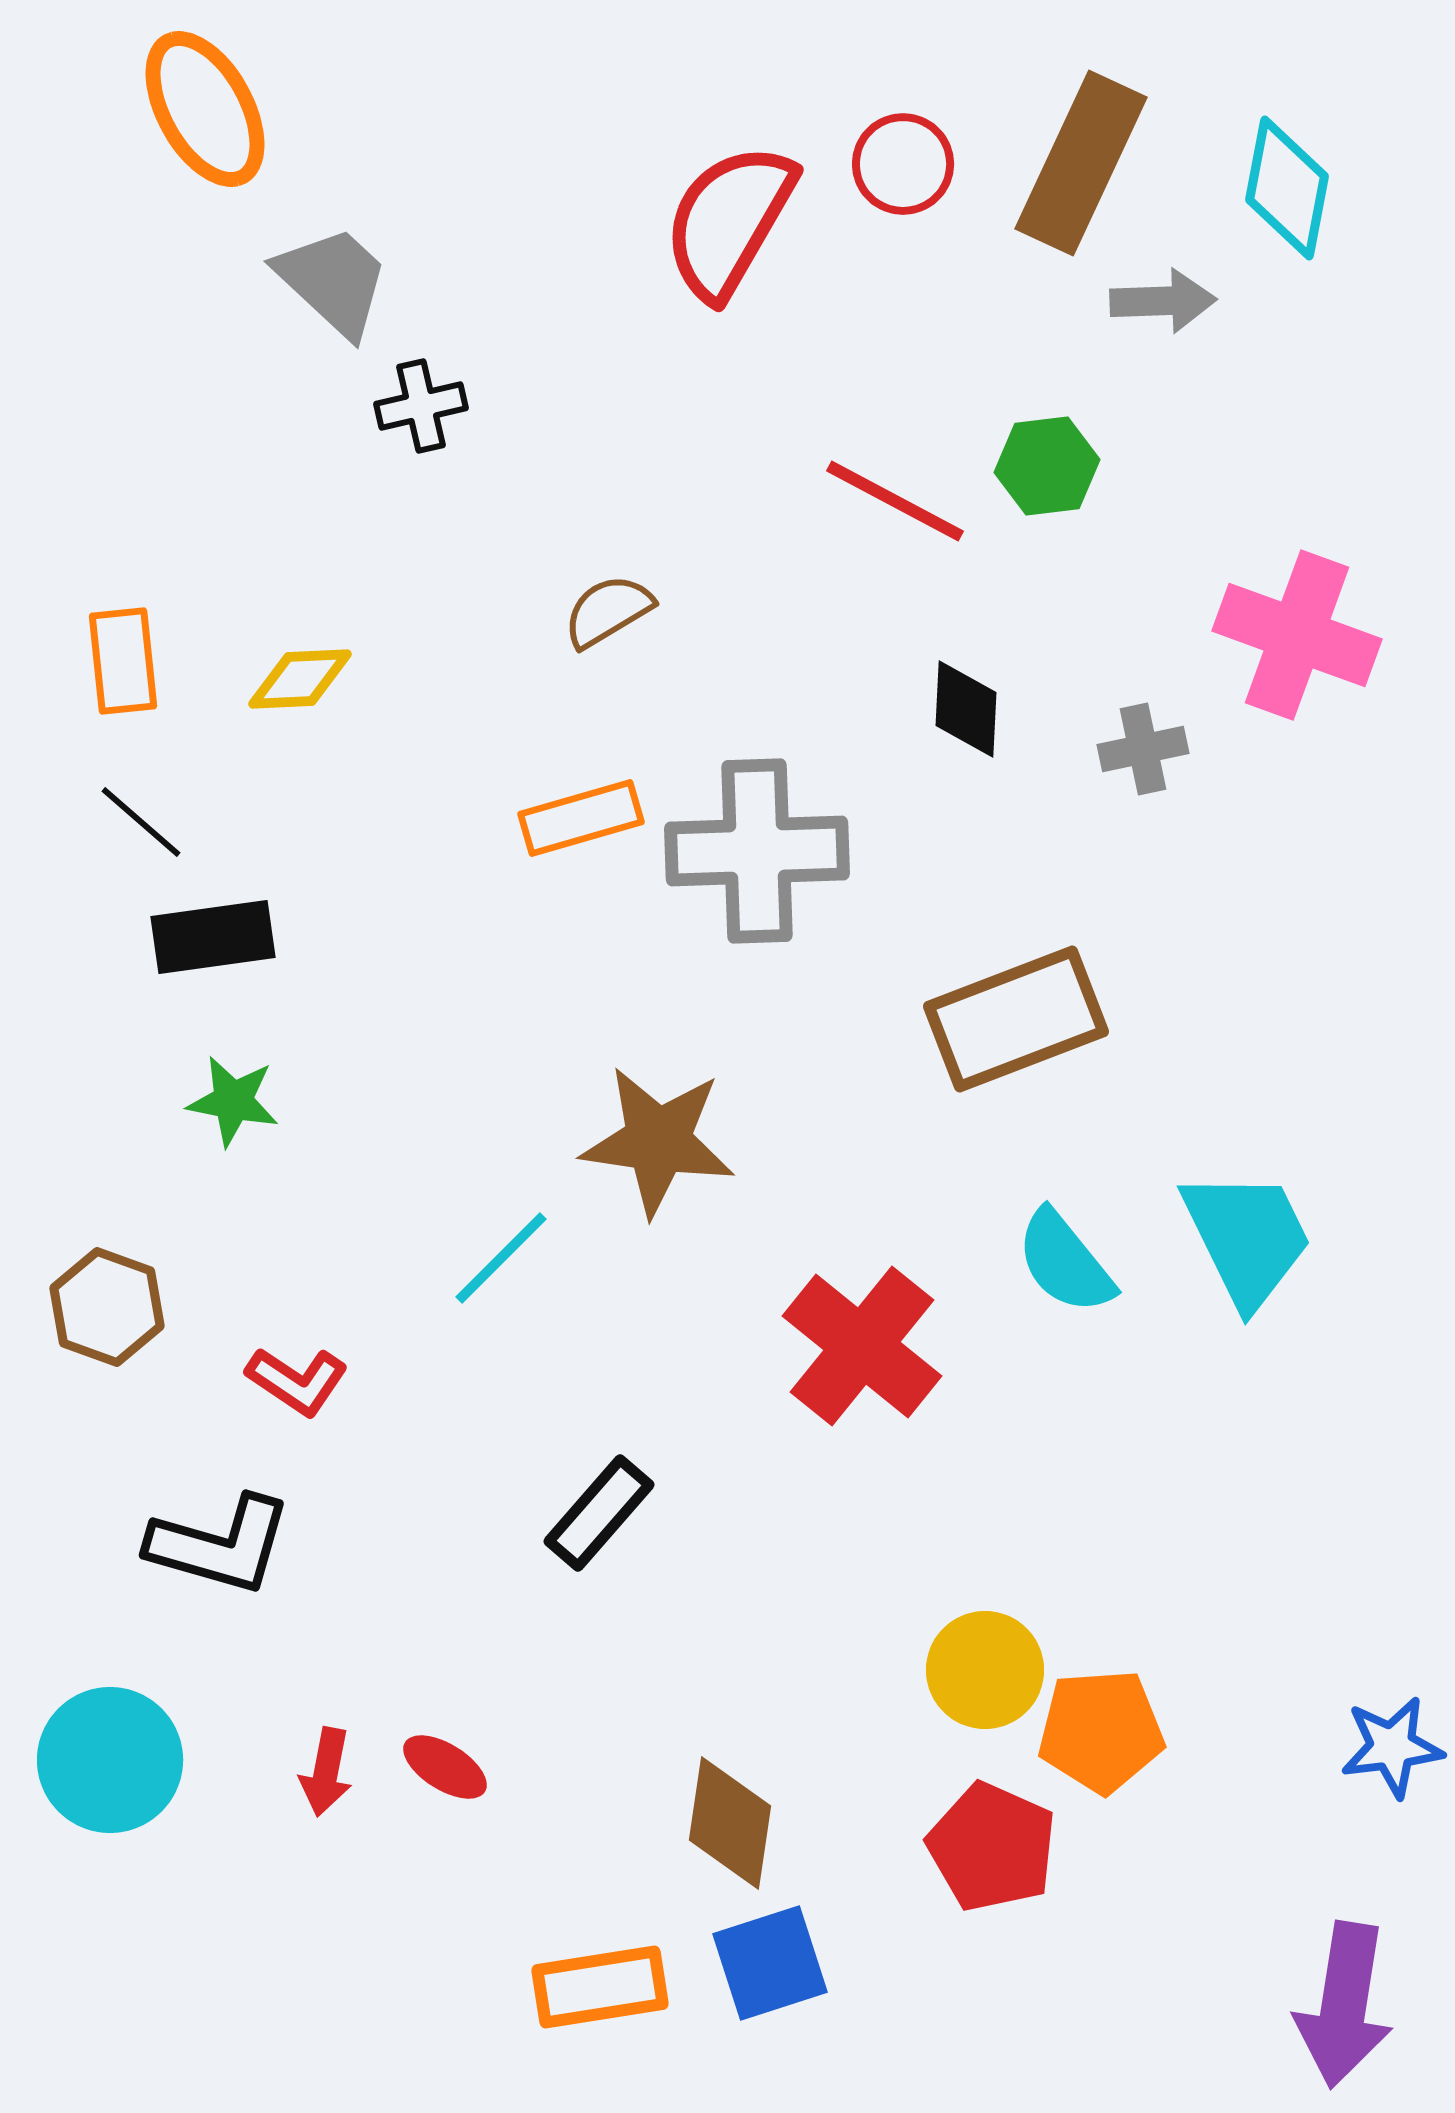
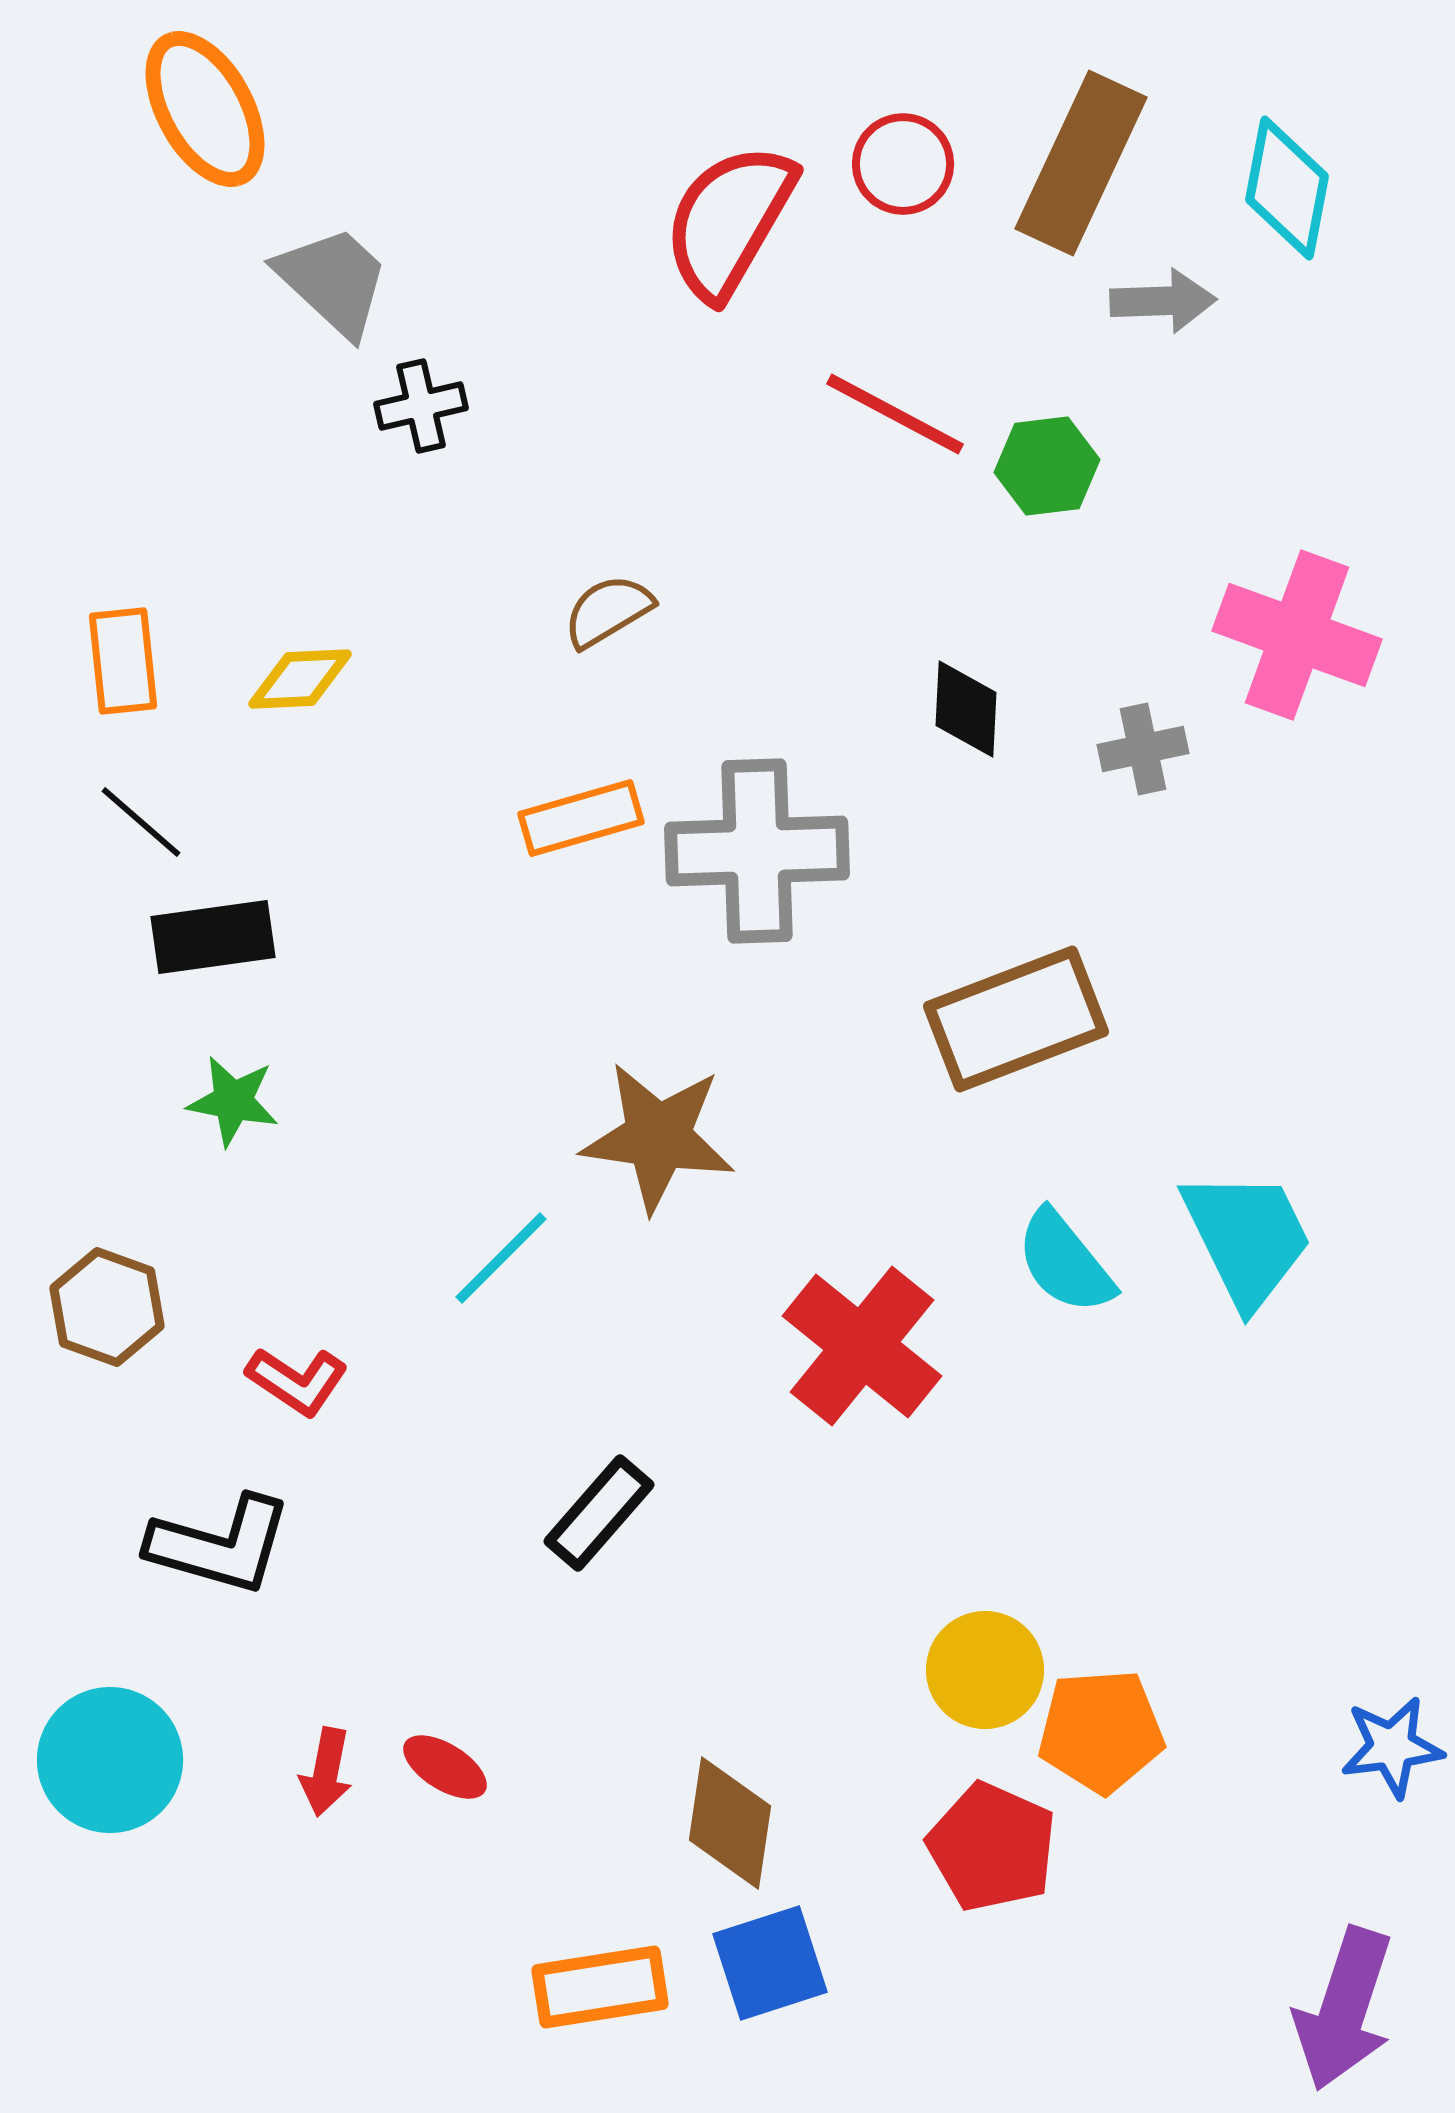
red line at (895, 501): moved 87 px up
brown star at (658, 1141): moved 4 px up
purple arrow at (1344, 2005): moved 4 px down; rotated 9 degrees clockwise
